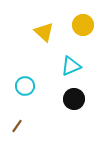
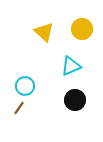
yellow circle: moved 1 px left, 4 px down
black circle: moved 1 px right, 1 px down
brown line: moved 2 px right, 18 px up
